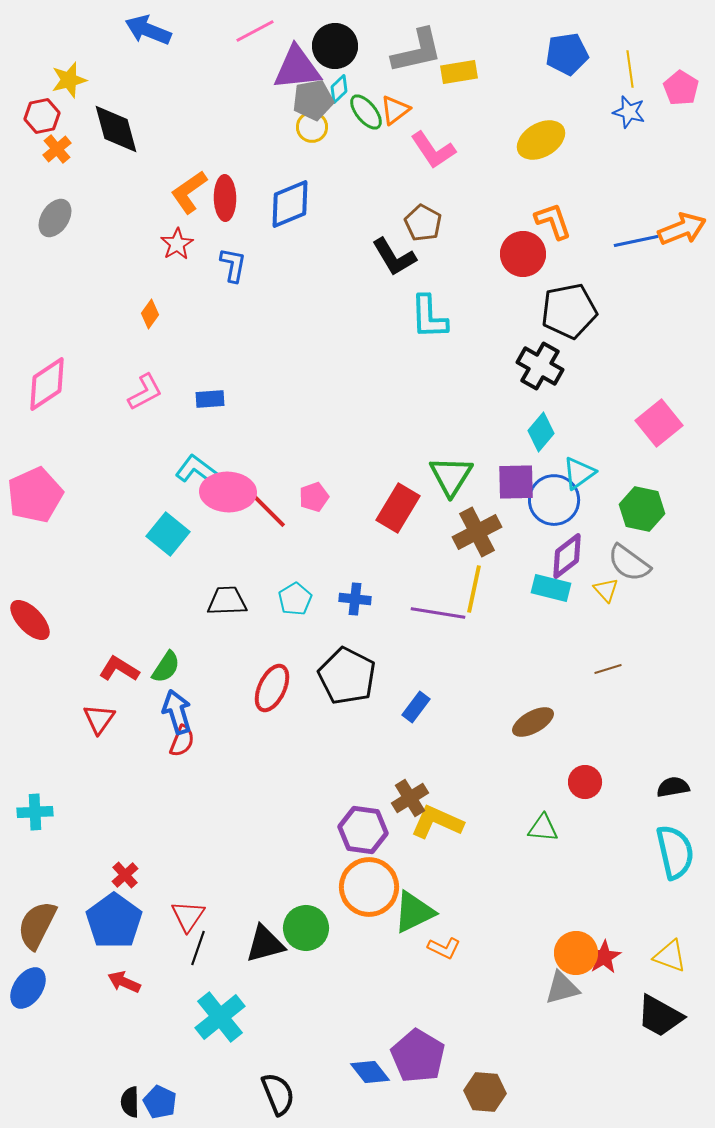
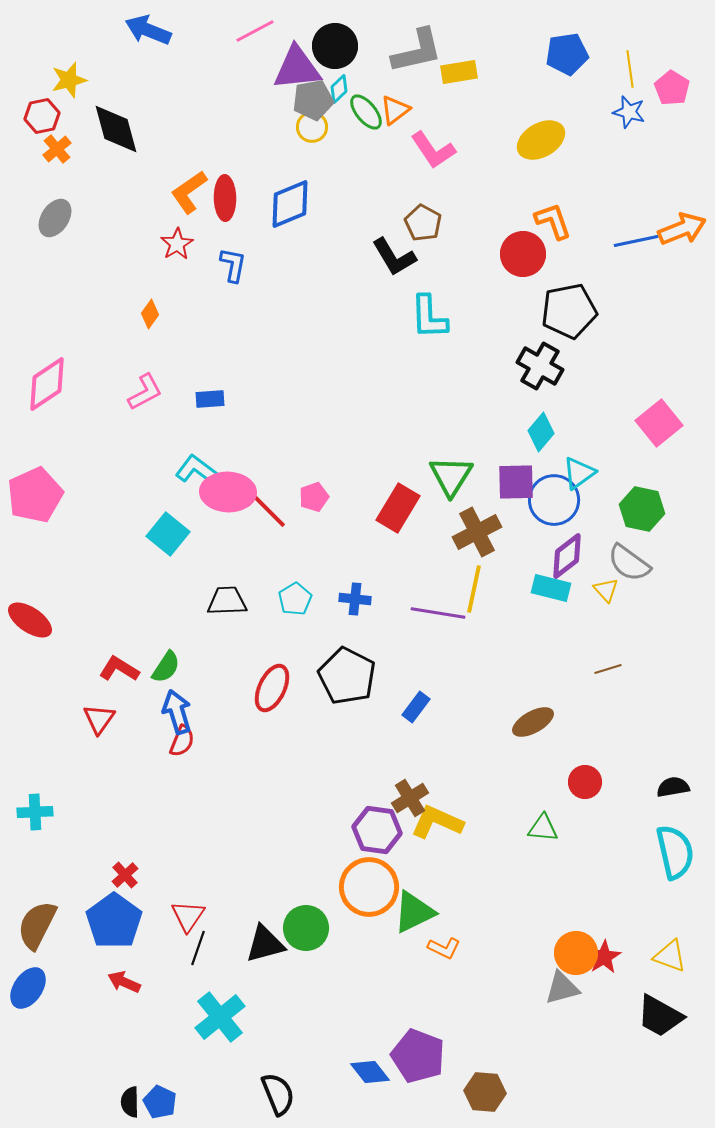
pink pentagon at (681, 88): moved 9 px left
red ellipse at (30, 620): rotated 12 degrees counterclockwise
purple hexagon at (363, 830): moved 14 px right
purple pentagon at (418, 1056): rotated 10 degrees counterclockwise
